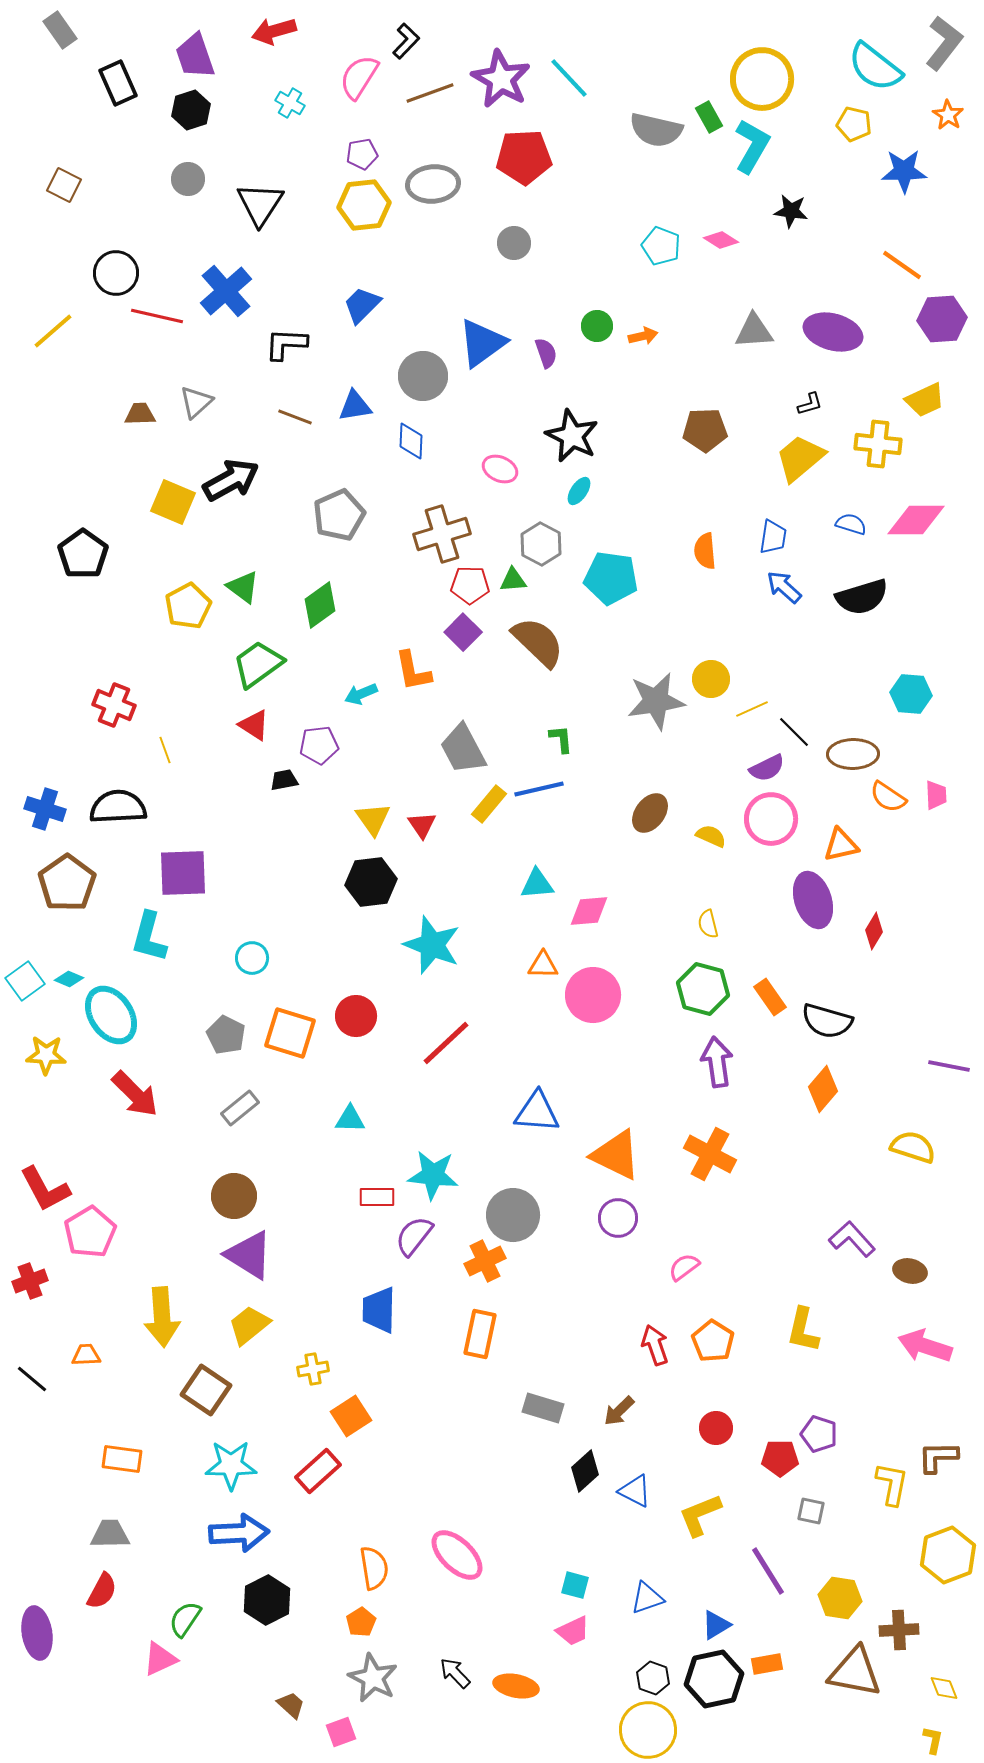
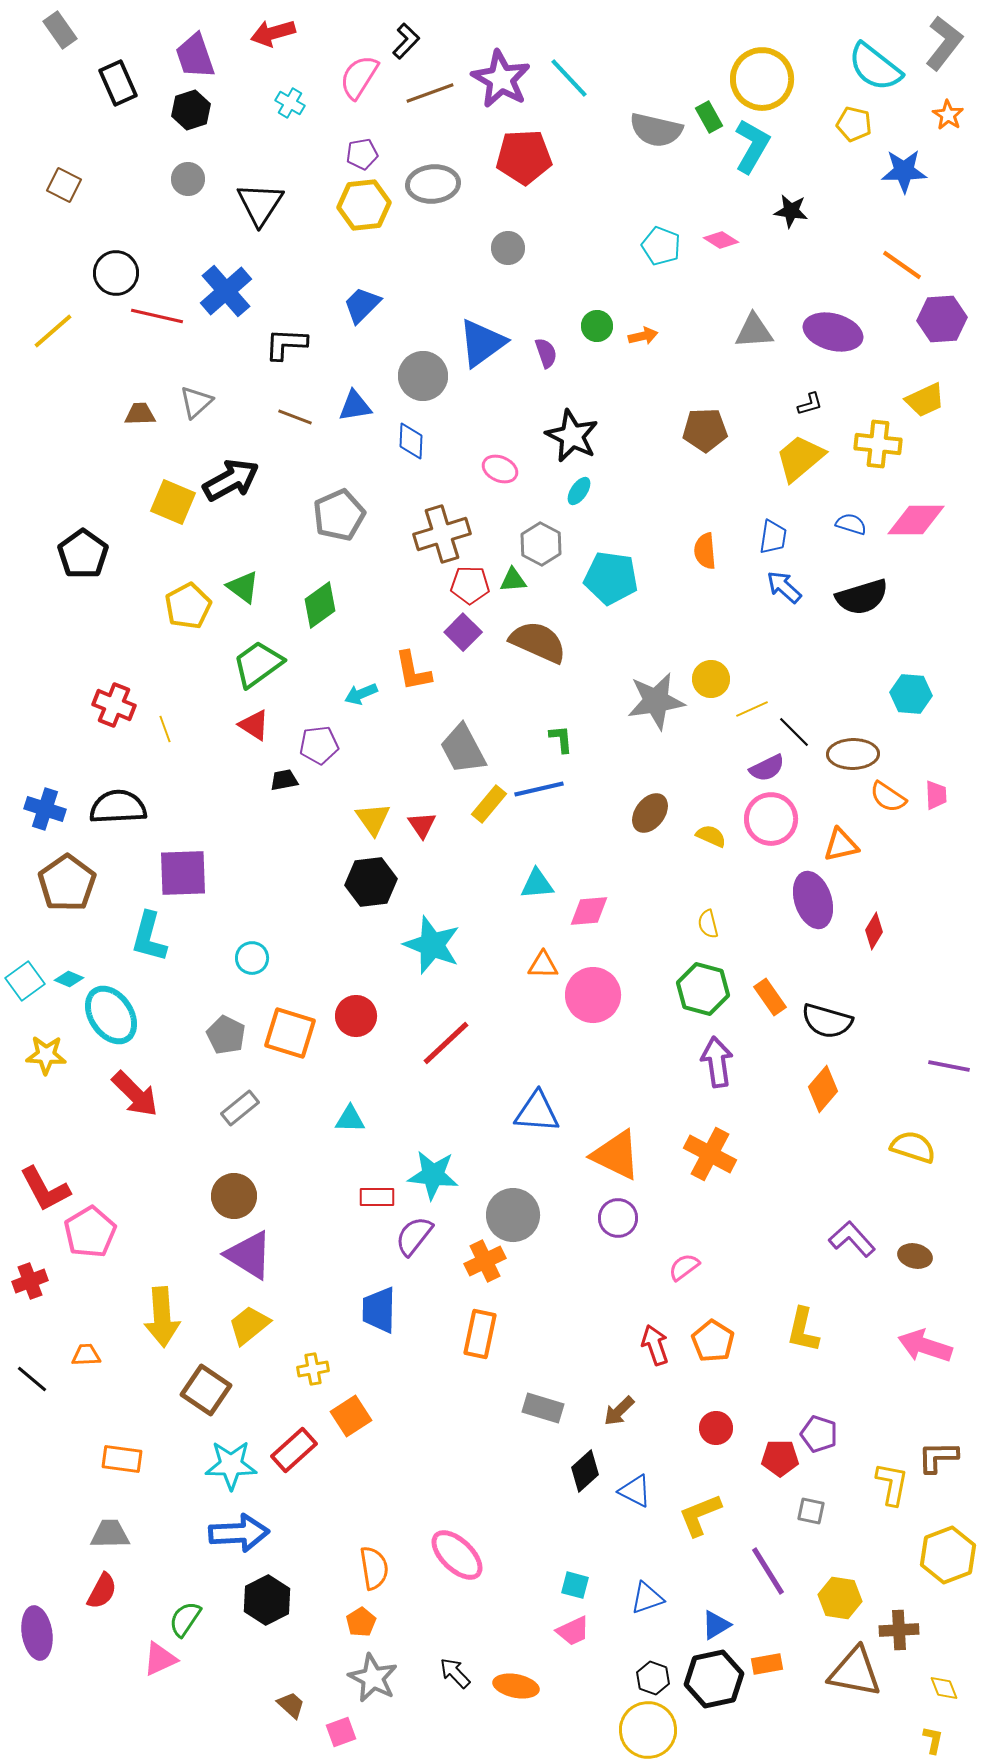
red arrow at (274, 31): moved 1 px left, 2 px down
gray circle at (514, 243): moved 6 px left, 5 px down
brown semicircle at (538, 642): rotated 20 degrees counterclockwise
yellow line at (165, 750): moved 21 px up
brown ellipse at (910, 1271): moved 5 px right, 15 px up
red rectangle at (318, 1471): moved 24 px left, 21 px up
